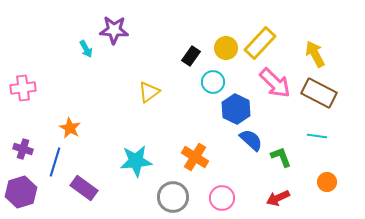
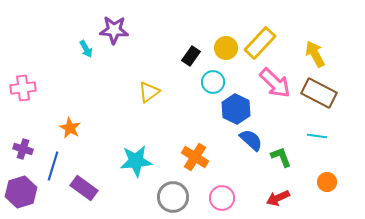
blue line: moved 2 px left, 4 px down
